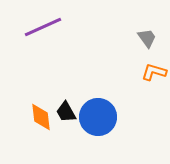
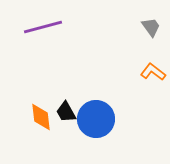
purple line: rotated 9 degrees clockwise
gray trapezoid: moved 4 px right, 11 px up
orange L-shape: moved 1 px left; rotated 20 degrees clockwise
blue circle: moved 2 px left, 2 px down
